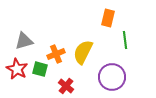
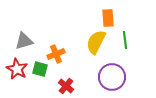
orange rectangle: rotated 18 degrees counterclockwise
yellow semicircle: moved 13 px right, 10 px up
